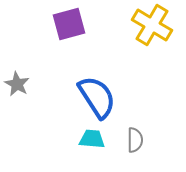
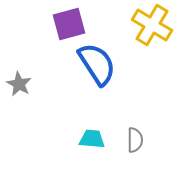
gray star: moved 2 px right
blue semicircle: moved 33 px up
